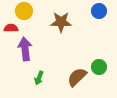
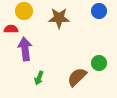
brown star: moved 2 px left, 4 px up
red semicircle: moved 1 px down
green circle: moved 4 px up
